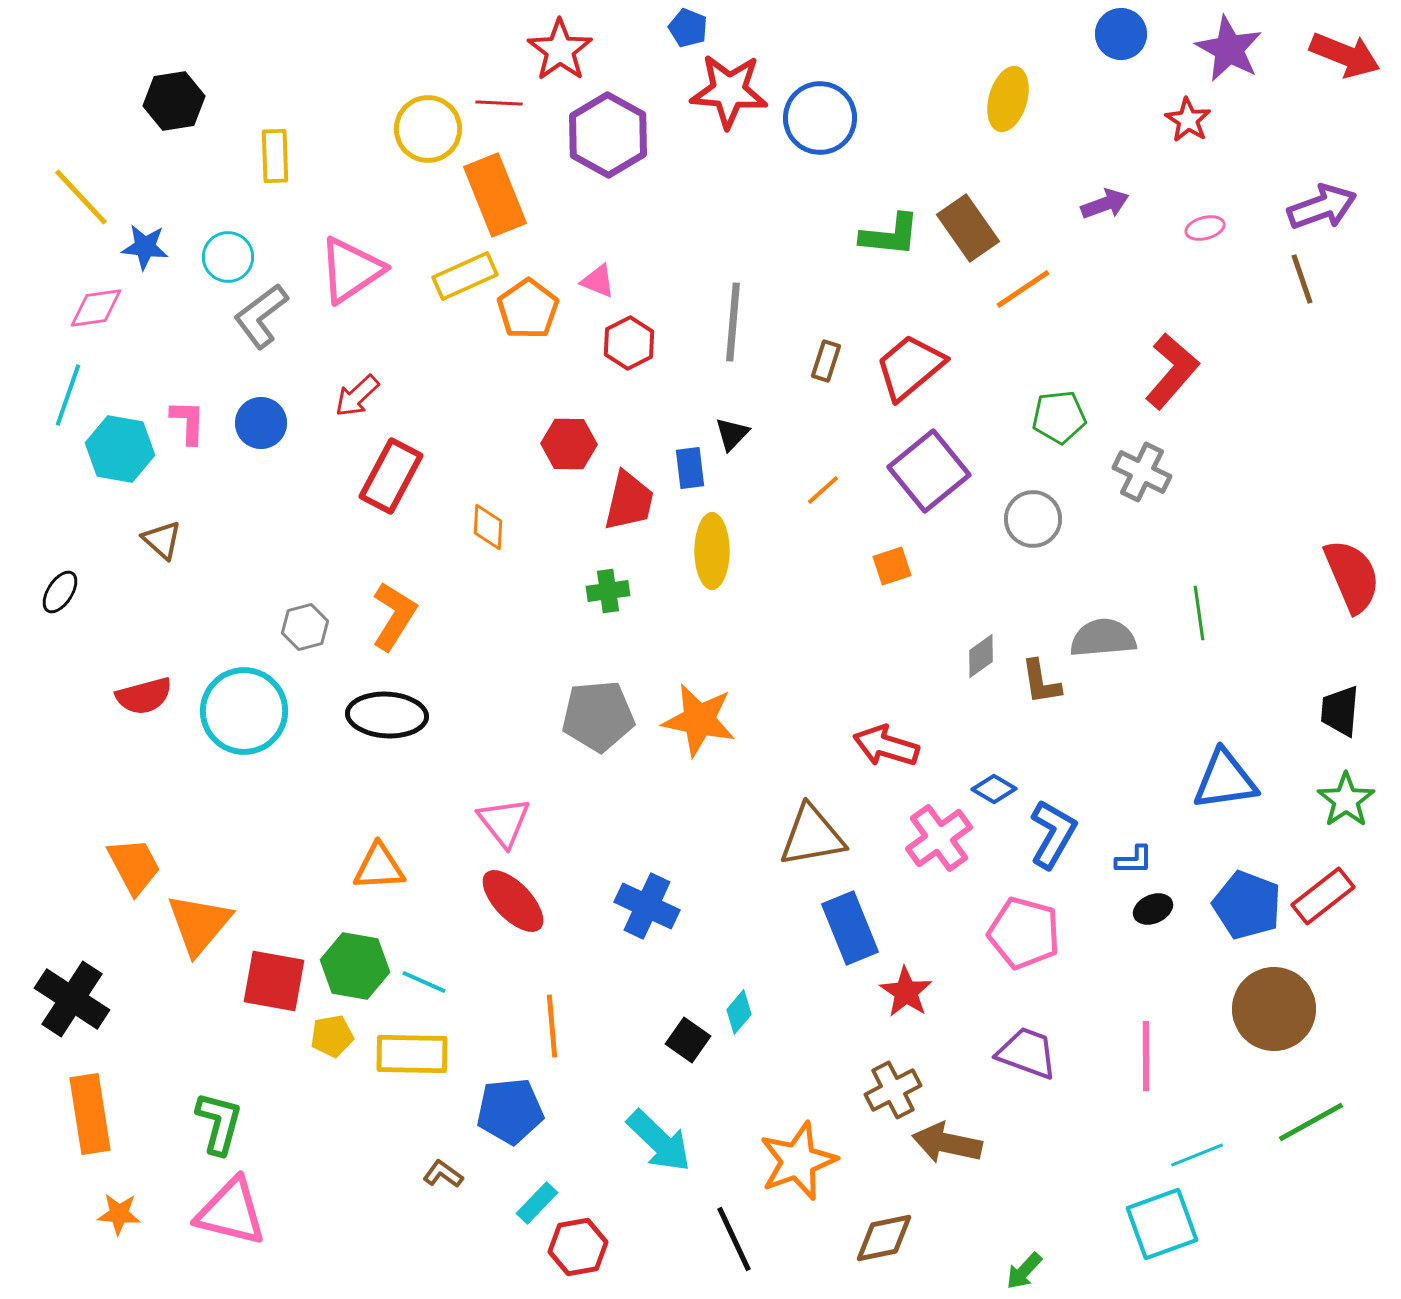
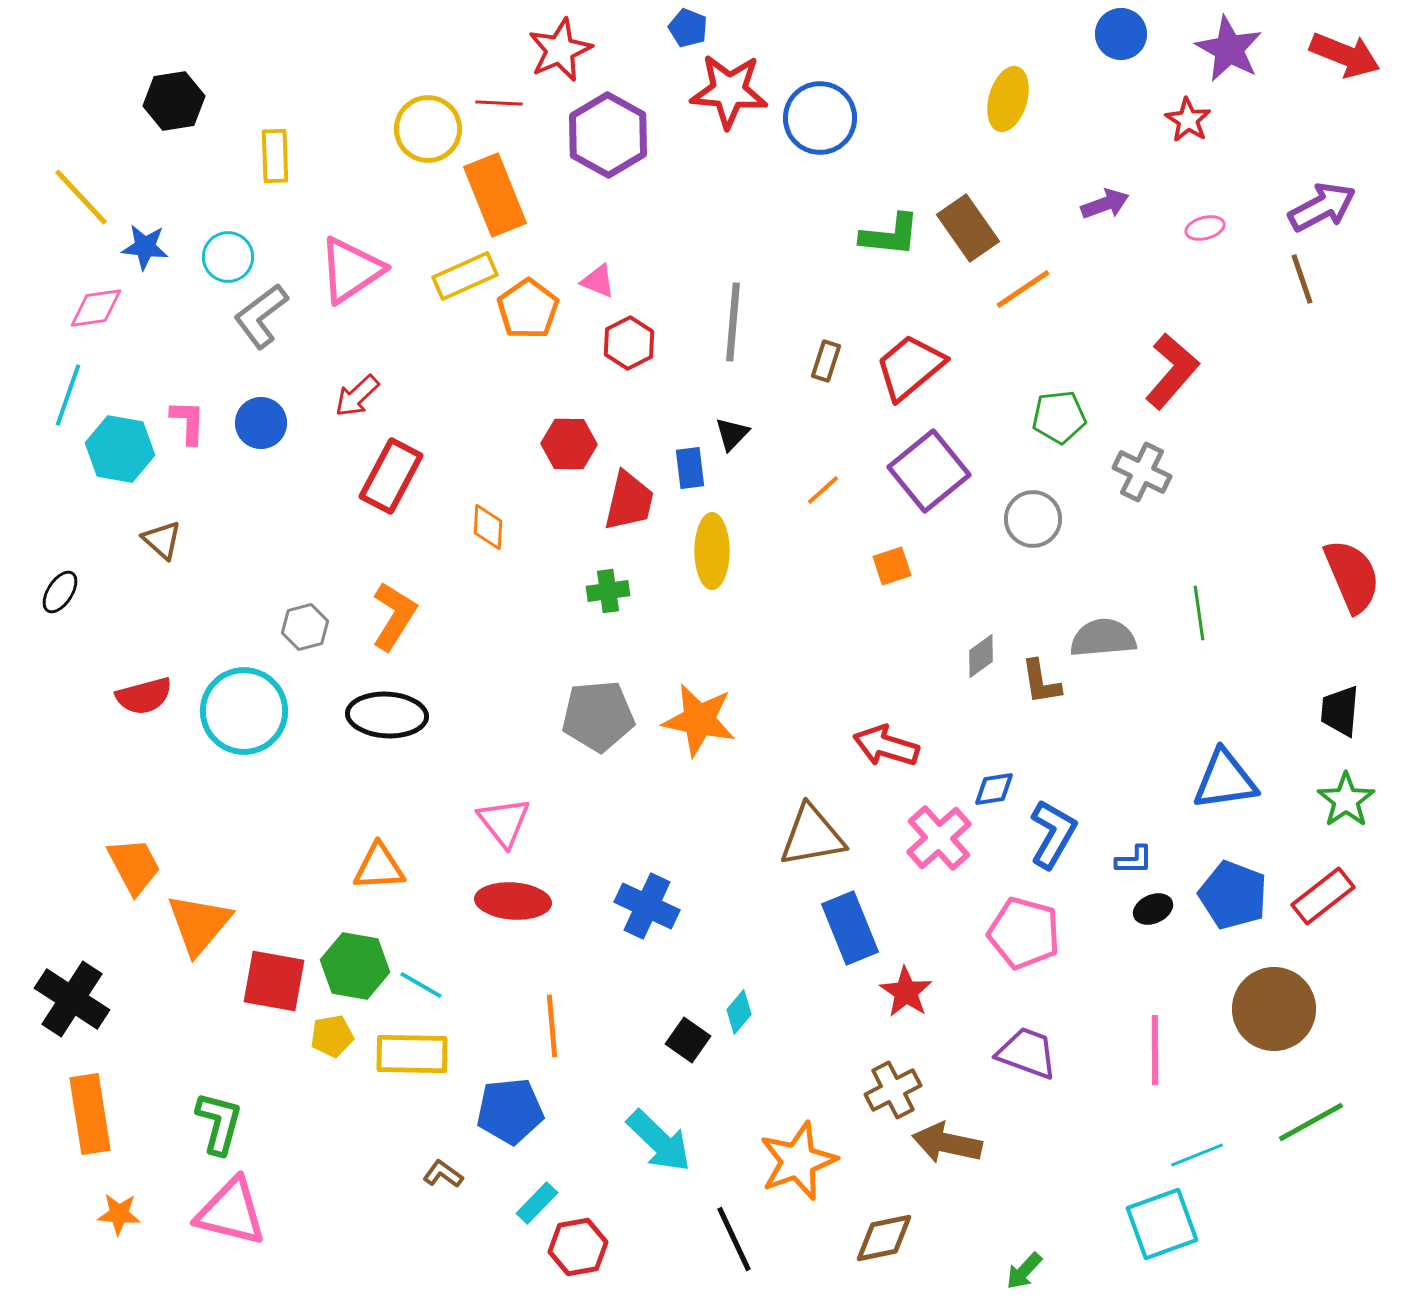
red star at (560, 50): rotated 12 degrees clockwise
purple arrow at (1322, 207): rotated 8 degrees counterclockwise
blue diamond at (994, 789): rotated 39 degrees counterclockwise
pink cross at (939, 838): rotated 6 degrees counterclockwise
red ellipse at (513, 901): rotated 42 degrees counterclockwise
blue pentagon at (1247, 905): moved 14 px left, 10 px up
cyan line at (424, 982): moved 3 px left, 3 px down; rotated 6 degrees clockwise
pink line at (1146, 1056): moved 9 px right, 6 px up
